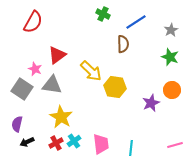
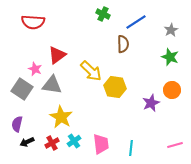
red semicircle: rotated 65 degrees clockwise
red cross: moved 4 px left
